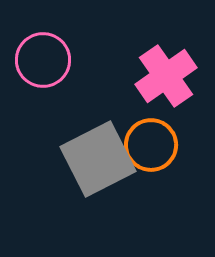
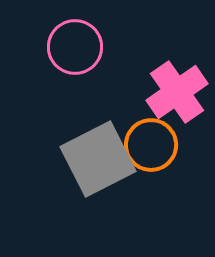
pink circle: moved 32 px right, 13 px up
pink cross: moved 11 px right, 16 px down
